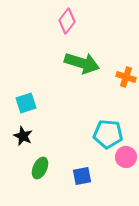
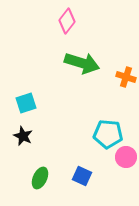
green ellipse: moved 10 px down
blue square: rotated 36 degrees clockwise
